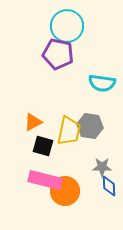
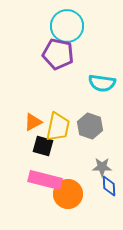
gray hexagon: rotated 10 degrees clockwise
yellow trapezoid: moved 11 px left, 4 px up
orange circle: moved 3 px right, 3 px down
